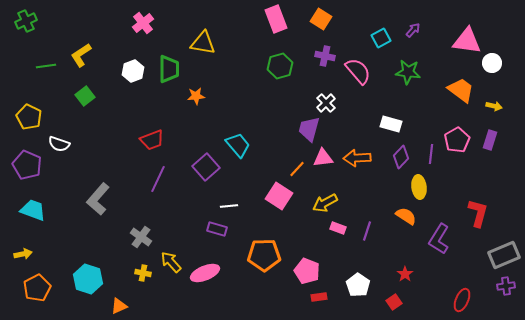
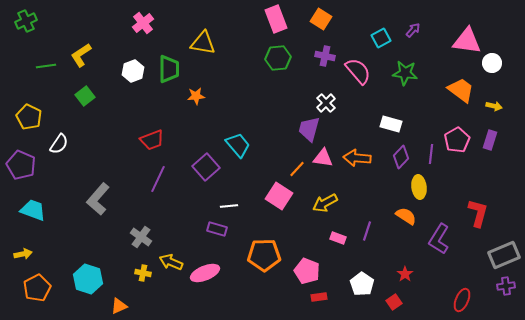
green hexagon at (280, 66): moved 2 px left, 8 px up; rotated 10 degrees clockwise
green star at (408, 72): moved 3 px left, 1 px down
white semicircle at (59, 144): rotated 75 degrees counterclockwise
pink triangle at (323, 158): rotated 15 degrees clockwise
orange arrow at (357, 158): rotated 8 degrees clockwise
purple pentagon at (27, 165): moved 6 px left
pink rectangle at (338, 228): moved 10 px down
yellow arrow at (171, 262): rotated 25 degrees counterclockwise
white pentagon at (358, 285): moved 4 px right, 1 px up
